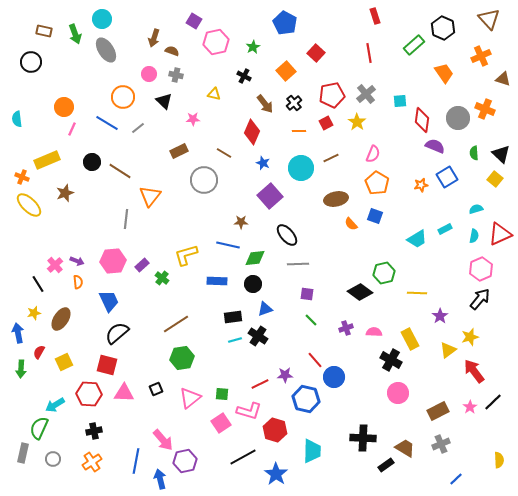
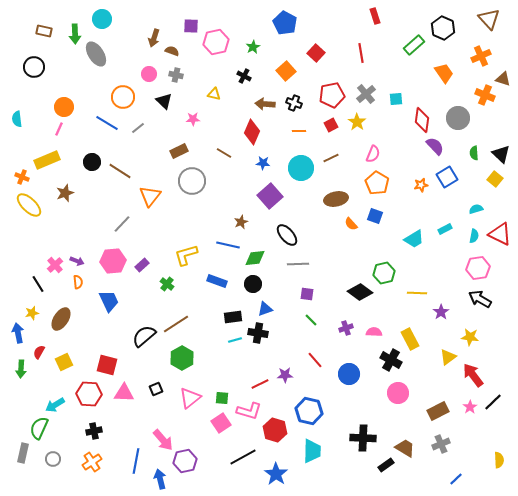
purple square at (194, 21): moved 3 px left, 5 px down; rotated 28 degrees counterclockwise
green arrow at (75, 34): rotated 18 degrees clockwise
gray ellipse at (106, 50): moved 10 px left, 4 px down
red line at (369, 53): moved 8 px left
black circle at (31, 62): moved 3 px right, 5 px down
cyan square at (400, 101): moved 4 px left, 2 px up
black cross at (294, 103): rotated 28 degrees counterclockwise
brown arrow at (265, 104): rotated 132 degrees clockwise
orange cross at (485, 109): moved 14 px up
red square at (326, 123): moved 5 px right, 2 px down
pink line at (72, 129): moved 13 px left
purple semicircle at (435, 146): rotated 24 degrees clockwise
blue star at (263, 163): rotated 16 degrees counterclockwise
gray circle at (204, 180): moved 12 px left, 1 px down
gray line at (126, 219): moved 4 px left, 5 px down; rotated 36 degrees clockwise
brown star at (241, 222): rotated 24 degrees counterclockwise
red triangle at (500, 234): rotated 50 degrees clockwise
cyan trapezoid at (417, 239): moved 3 px left
pink hexagon at (481, 269): moved 3 px left, 1 px up; rotated 15 degrees clockwise
green cross at (162, 278): moved 5 px right, 6 px down
blue rectangle at (217, 281): rotated 18 degrees clockwise
black arrow at (480, 299): rotated 100 degrees counterclockwise
yellow star at (34, 313): moved 2 px left
purple star at (440, 316): moved 1 px right, 4 px up
black semicircle at (117, 333): moved 27 px right, 3 px down
black cross at (258, 336): moved 3 px up; rotated 24 degrees counterclockwise
yellow star at (470, 337): rotated 24 degrees clockwise
yellow triangle at (448, 350): moved 7 px down
green hexagon at (182, 358): rotated 20 degrees counterclockwise
red arrow at (474, 371): moved 1 px left, 4 px down
blue circle at (334, 377): moved 15 px right, 3 px up
green square at (222, 394): moved 4 px down
blue hexagon at (306, 399): moved 3 px right, 12 px down
